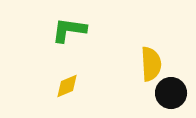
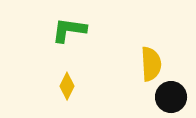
yellow diamond: rotated 40 degrees counterclockwise
black circle: moved 4 px down
